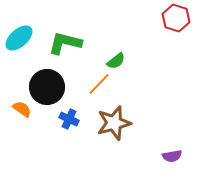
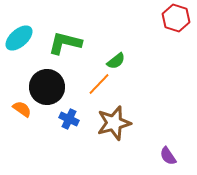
purple semicircle: moved 4 px left; rotated 66 degrees clockwise
